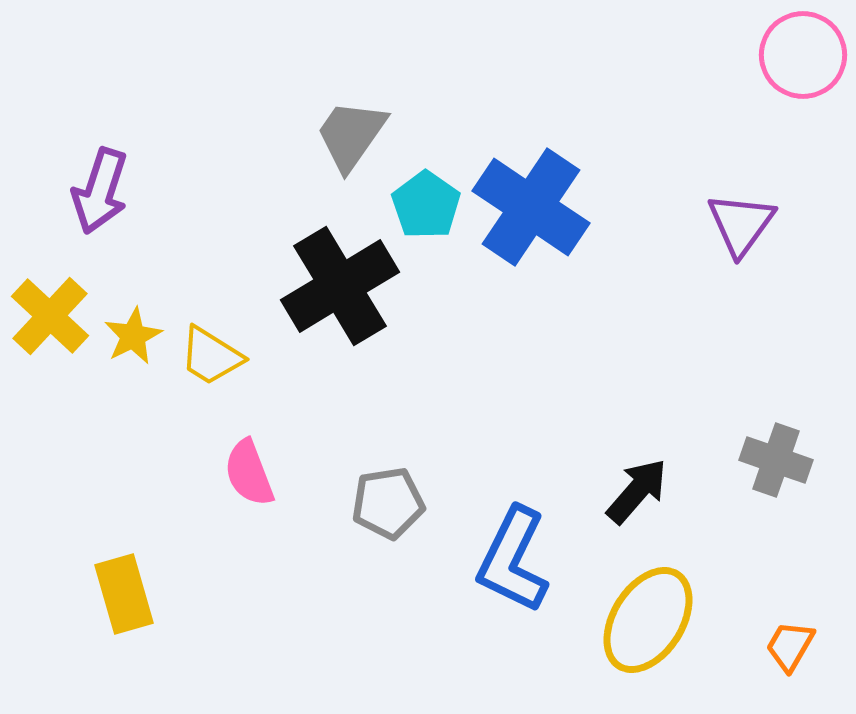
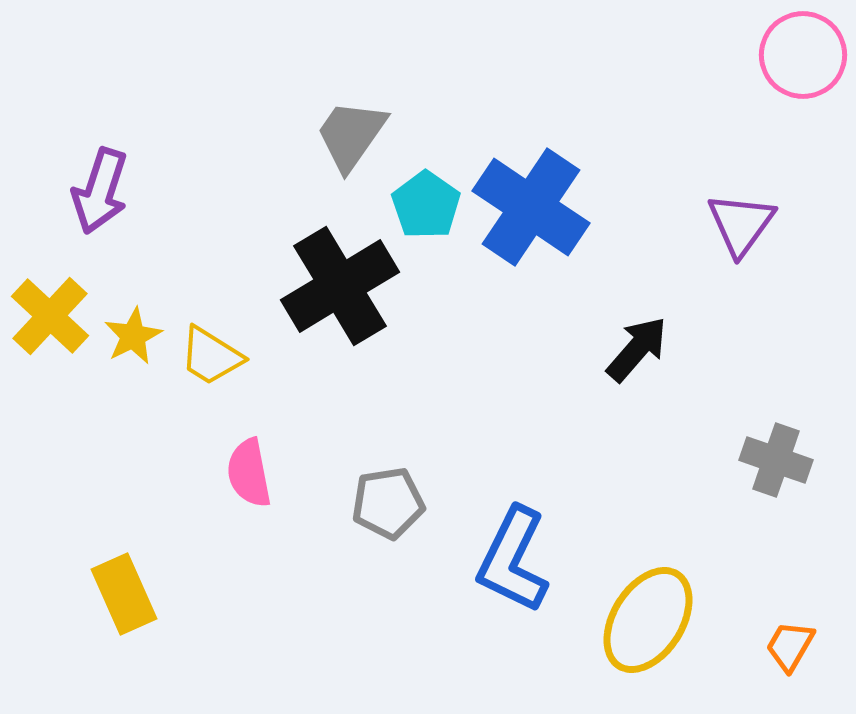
pink semicircle: rotated 10 degrees clockwise
black arrow: moved 142 px up
yellow rectangle: rotated 8 degrees counterclockwise
